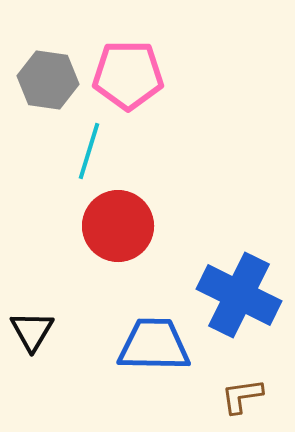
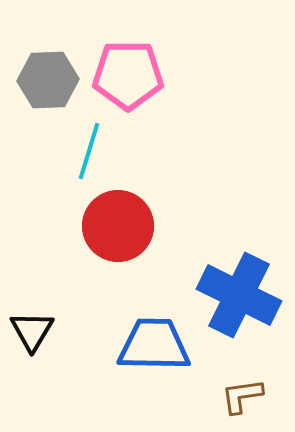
gray hexagon: rotated 10 degrees counterclockwise
